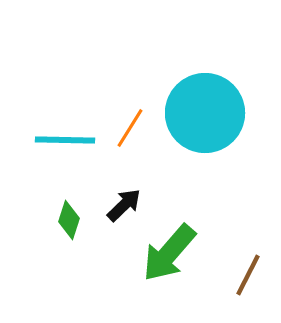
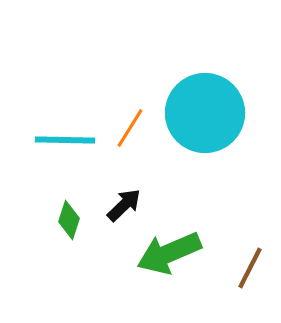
green arrow: rotated 26 degrees clockwise
brown line: moved 2 px right, 7 px up
